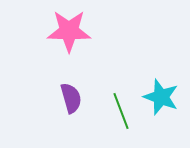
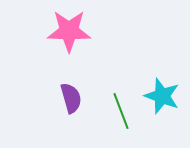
cyan star: moved 1 px right, 1 px up
